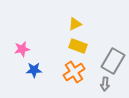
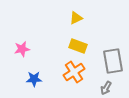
yellow triangle: moved 1 px right, 6 px up
gray rectangle: rotated 40 degrees counterclockwise
blue star: moved 9 px down
gray arrow: moved 1 px right, 4 px down; rotated 24 degrees clockwise
